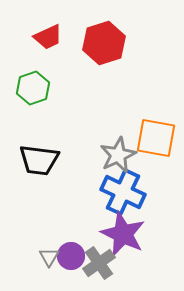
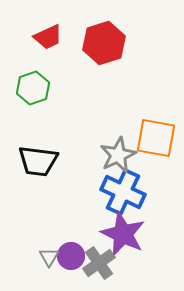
black trapezoid: moved 1 px left, 1 px down
